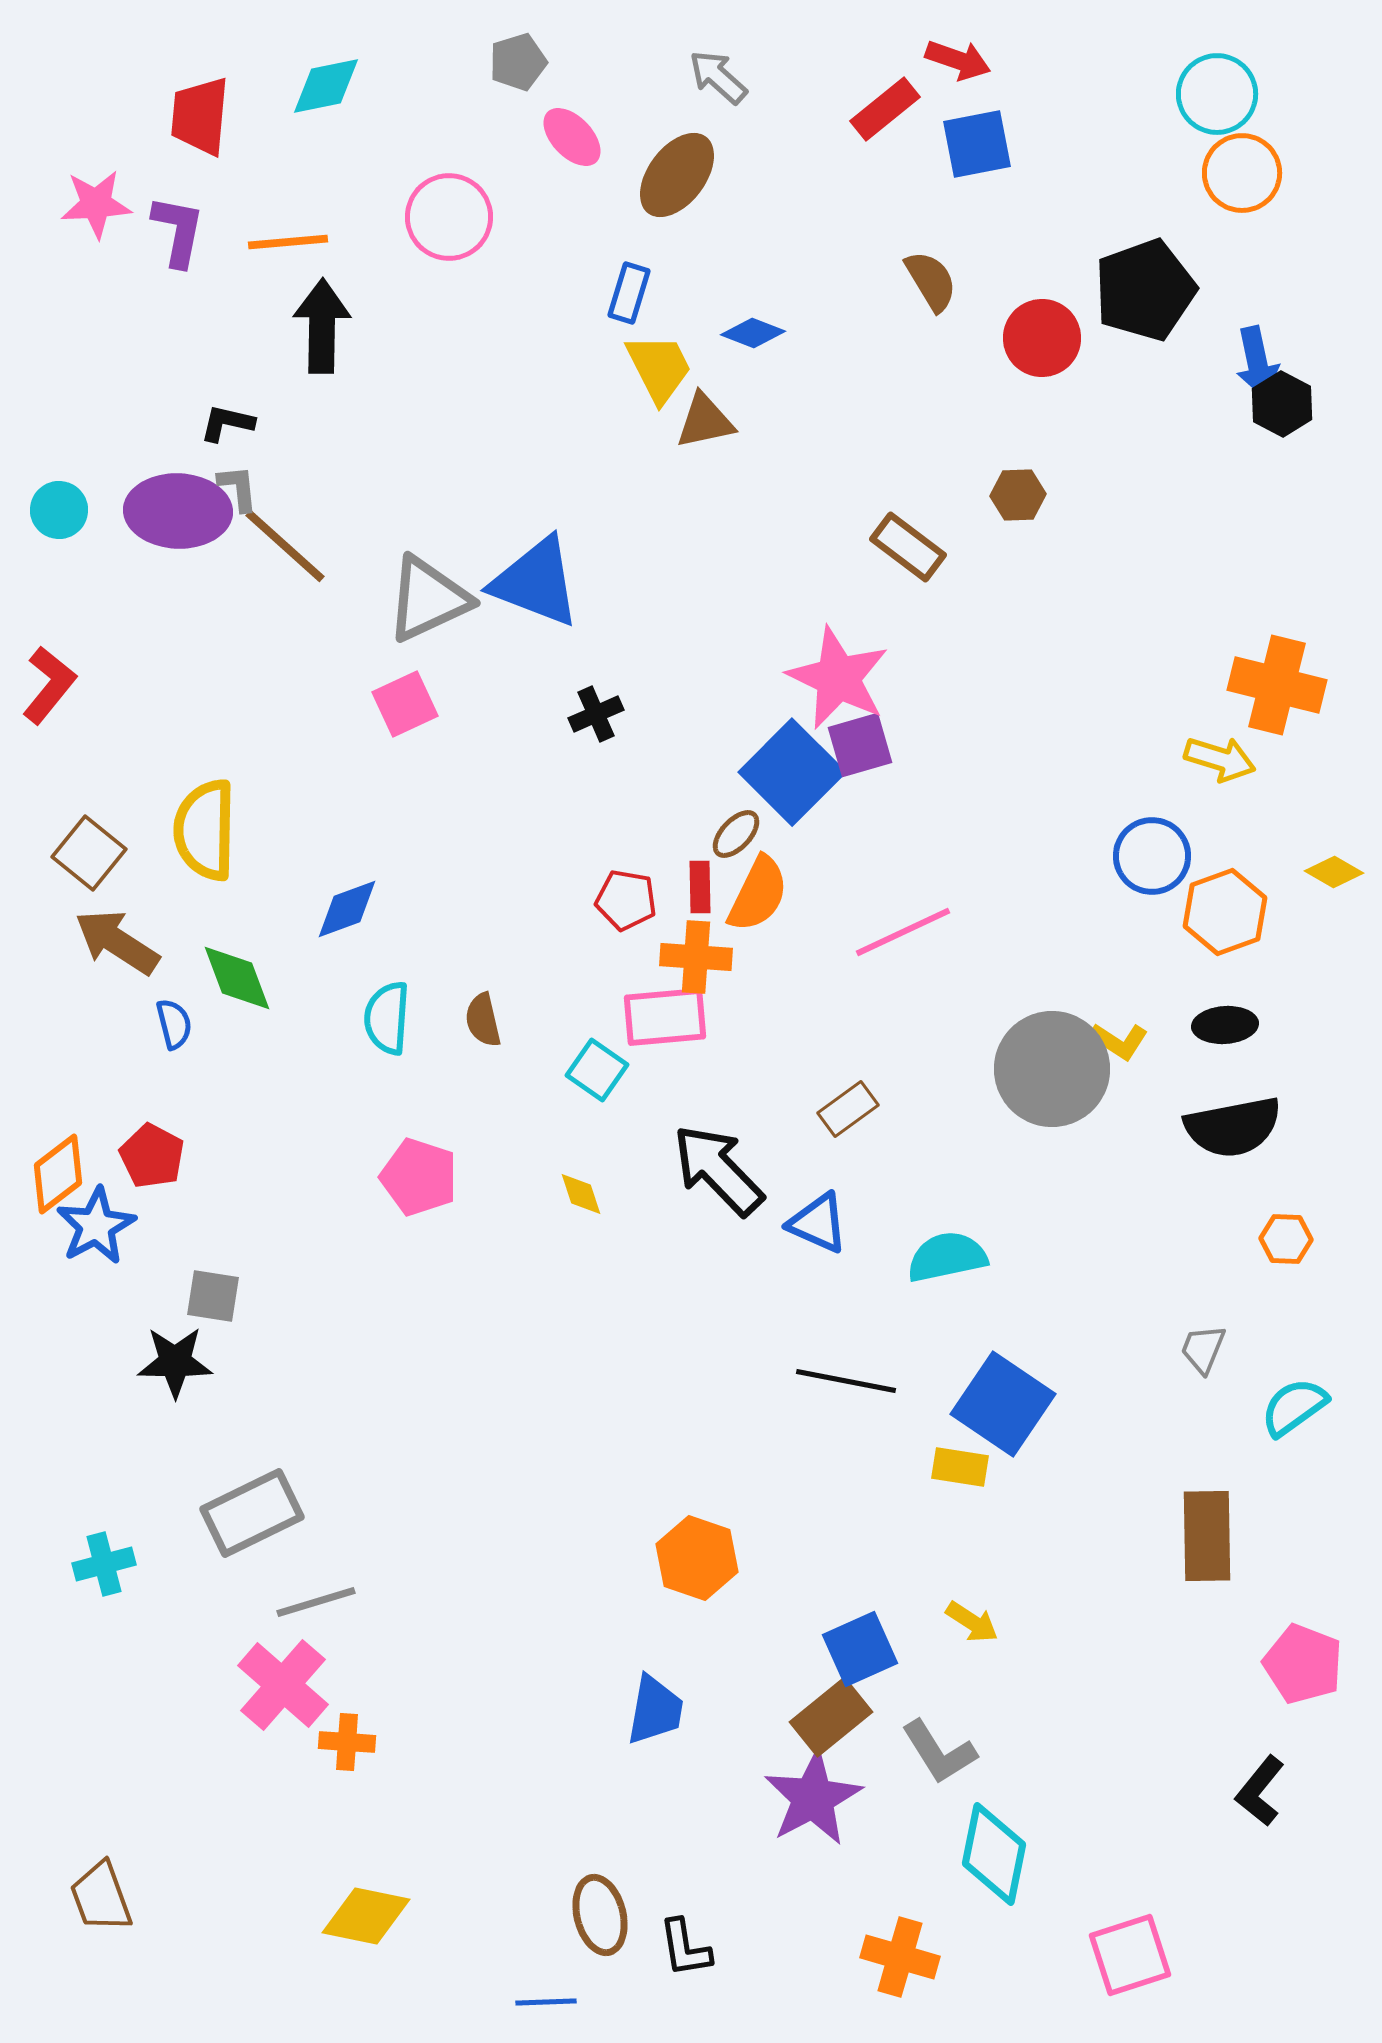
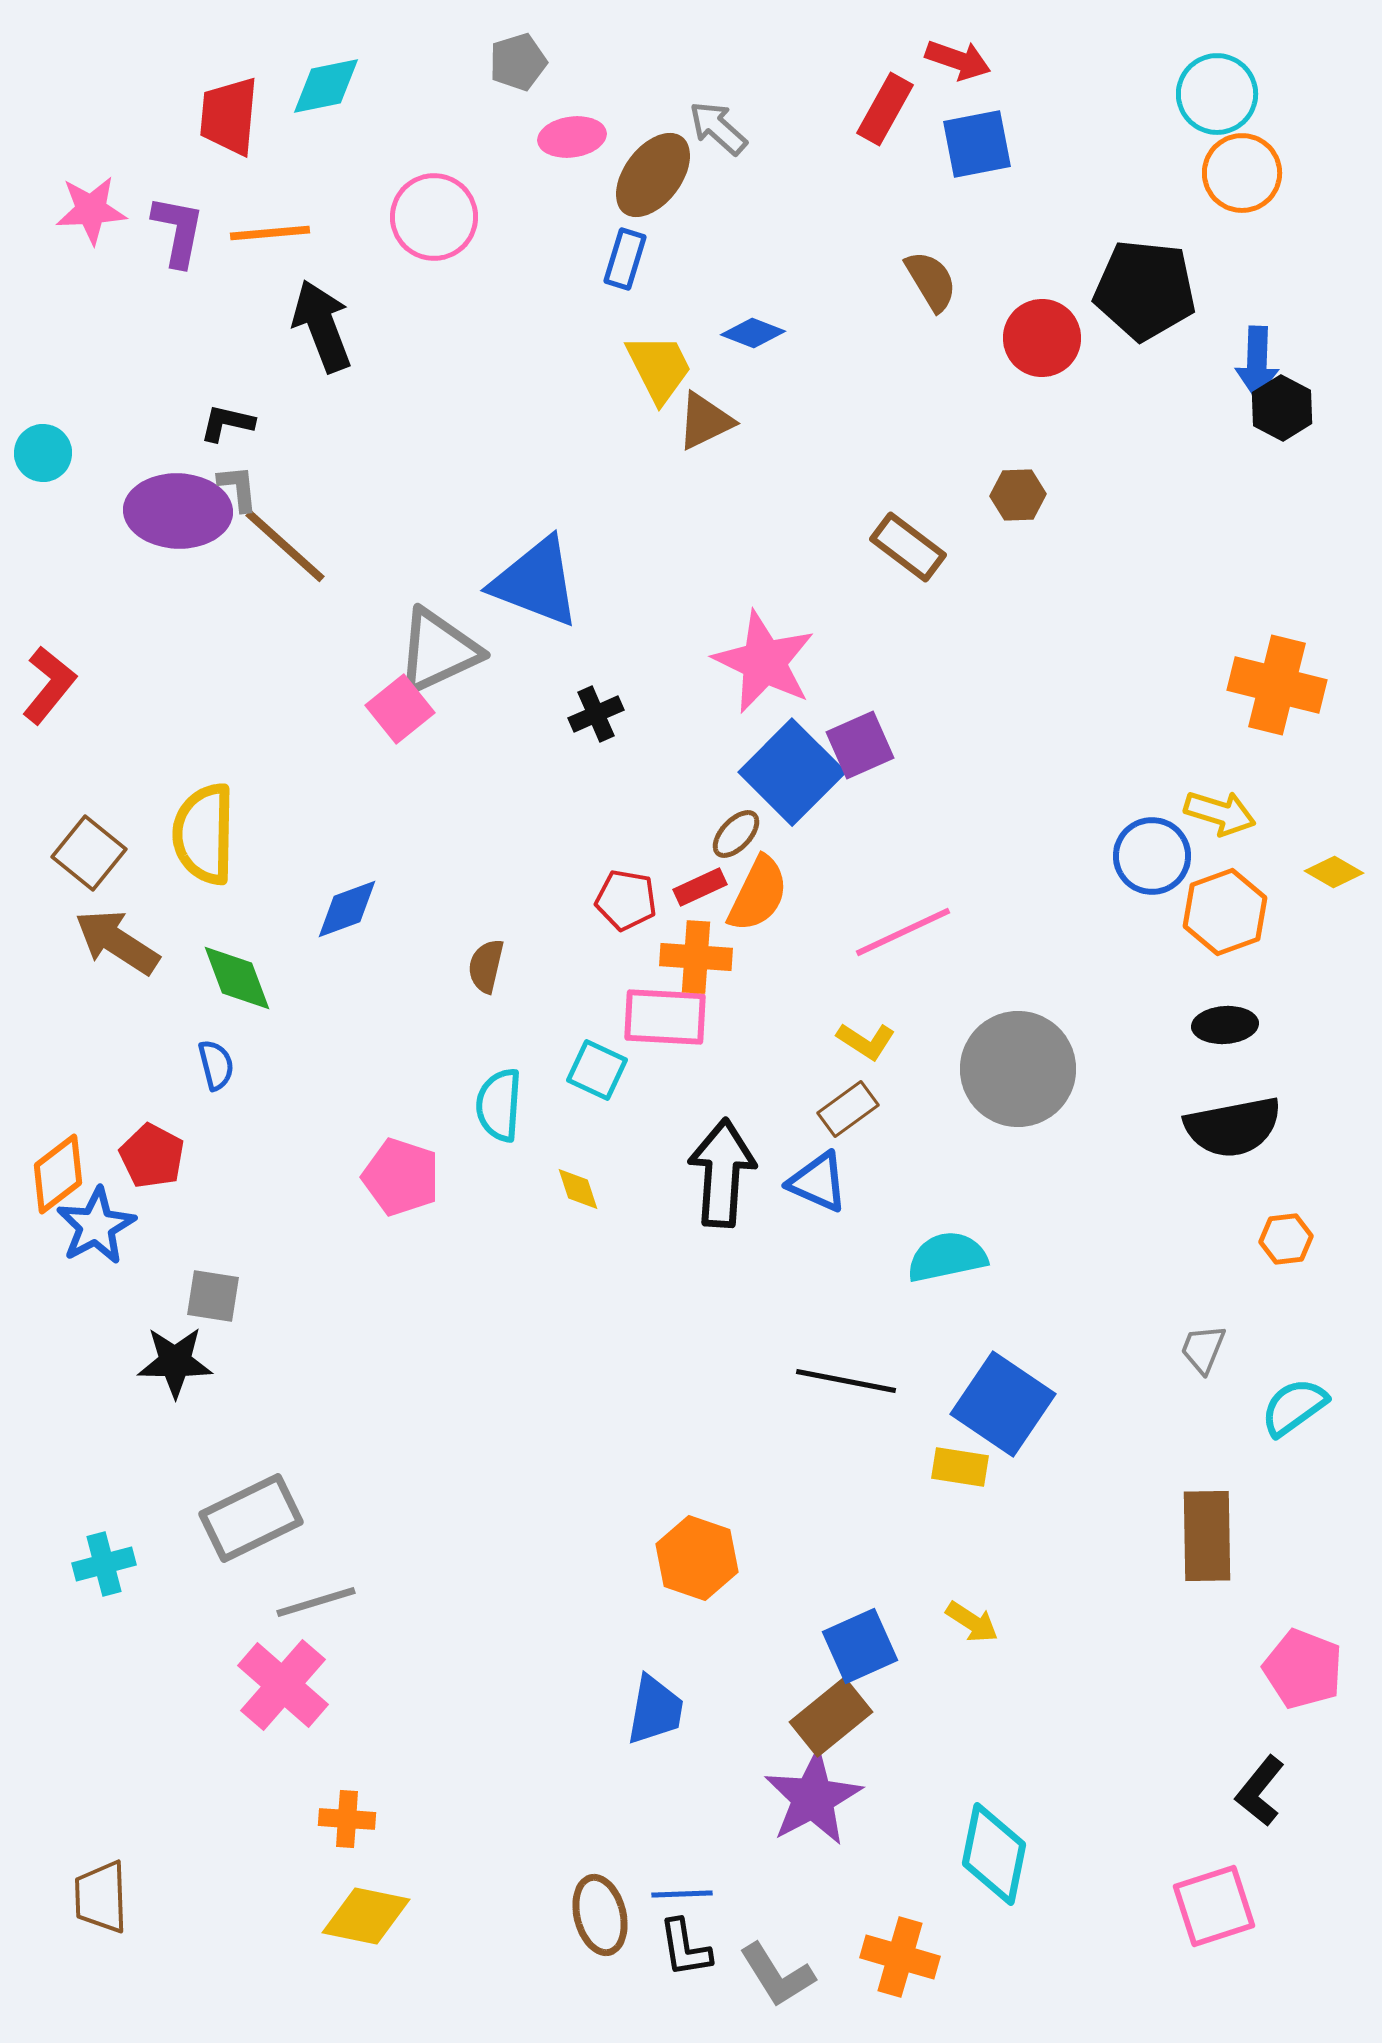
gray arrow at (718, 77): moved 51 px down
red rectangle at (885, 109): rotated 22 degrees counterclockwise
red trapezoid at (200, 116): moved 29 px right
pink ellipse at (572, 137): rotated 54 degrees counterclockwise
brown ellipse at (677, 175): moved 24 px left
pink star at (96, 204): moved 5 px left, 6 px down
pink circle at (449, 217): moved 15 px left
orange line at (288, 242): moved 18 px left, 9 px up
black pentagon at (1145, 290): rotated 26 degrees clockwise
blue rectangle at (629, 293): moved 4 px left, 34 px up
black arrow at (322, 326): rotated 22 degrees counterclockwise
blue arrow at (1257, 362): rotated 14 degrees clockwise
black hexagon at (1282, 404): moved 4 px down
brown triangle at (705, 421): rotated 14 degrees counterclockwise
cyan circle at (59, 510): moved 16 px left, 57 px up
gray triangle at (428, 599): moved 10 px right, 52 px down
pink star at (838, 678): moved 74 px left, 16 px up
pink square at (405, 704): moved 5 px left, 5 px down; rotated 14 degrees counterclockwise
purple square at (860, 745): rotated 8 degrees counterclockwise
yellow arrow at (1220, 759): moved 54 px down
yellow semicircle at (205, 830): moved 1 px left, 4 px down
red rectangle at (700, 887): rotated 66 degrees clockwise
pink rectangle at (665, 1017): rotated 8 degrees clockwise
cyan semicircle at (387, 1018): moved 112 px right, 87 px down
brown semicircle at (483, 1020): moved 3 px right, 54 px up; rotated 26 degrees clockwise
blue semicircle at (174, 1024): moved 42 px right, 41 px down
yellow L-shape at (1119, 1041): moved 253 px left
gray circle at (1052, 1069): moved 34 px left
cyan square at (597, 1070): rotated 10 degrees counterclockwise
black arrow at (718, 1170): moved 4 px right, 3 px down; rotated 48 degrees clockwise
pink pentagon at (419, 1177): moved 18 px left
yellow diamond at (581, 1194): moved 3 px left, 5 px up
blue triangle at (818, 1223): moved 41 px up
orange hexagon at (1286, 1239): rotated 9 degrees counterclockwise
gray rectangle at (252, 1513): moved 1 px left, 5 px down
blue square at (860, 1649): moved 3 px up
pink pentagon at (1303, 1664): moved 5 px down
orange cross at (347, 1742): moved 77 px down
gray L-shape at (939, 1752): moved 162 px left, 223 px down
brown trapezoid at (101, 1897): rotated 18 degrees clockwise
pink square at (1130, 1955): moved 84 px right, 49 px up
blue line at (546, 2002): moved 136 px right, 108 px up
